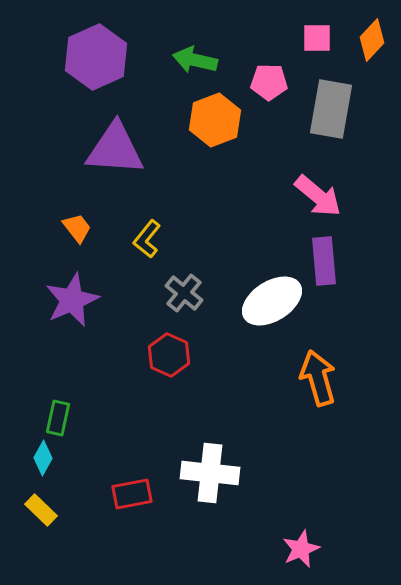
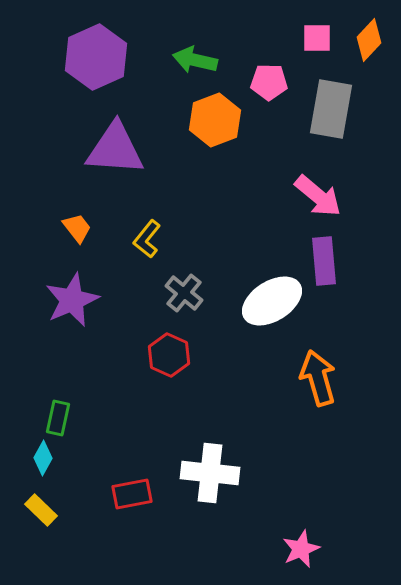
orange diamond: moved 3 px left
